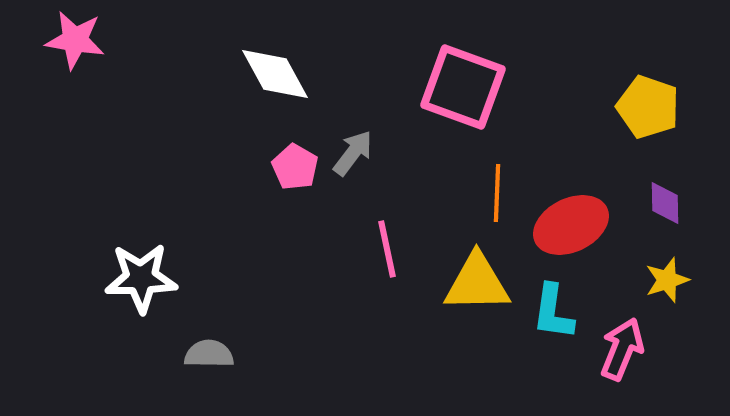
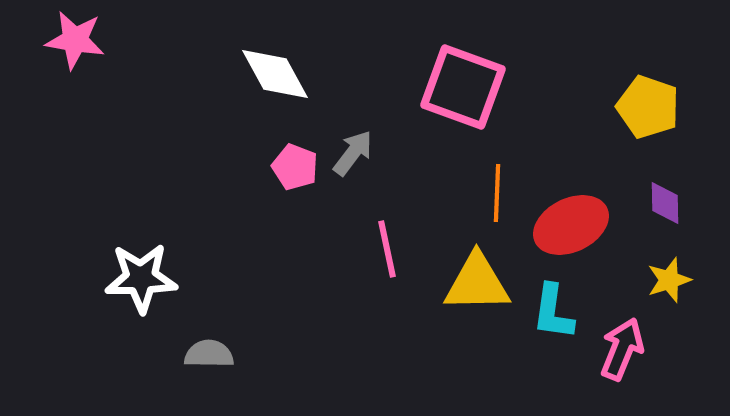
pink pentagon: rotated 9 degrees counterclockwise
yellow star: moved 2 px right
